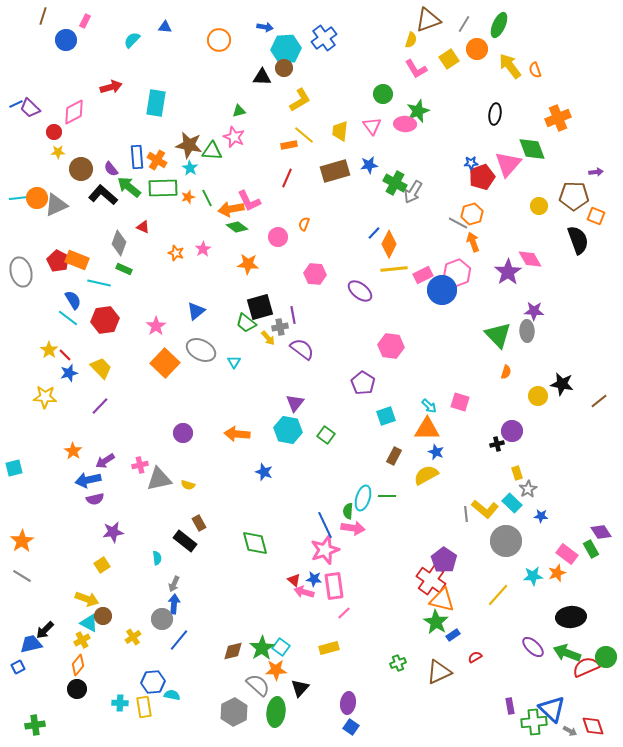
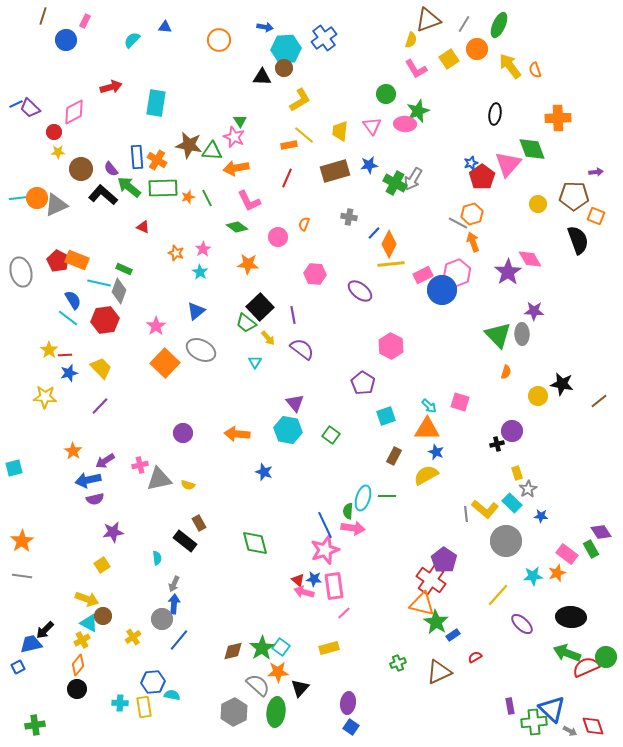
green circle at (383, 94): moved 3 px right
green triangle at (239, 111): moved 1 px right, 10 px down; rotated 48 degrees counterclockwise
orange cross at (558, 118): rotated 20 degrees clockwise
blue star at (471, 163): rotated 16 degrees counterclockwise
cyan star at (190, 168): moved 10 px right, 104 px down
red pentagon at (482, 177): rotated 15 degrees counterclockwise
gray arrow at (413, 192): moved 13 px up
yellow circle at (539, 206): moved 1 px left, 2 px up
orange arrow at (231, 209): moved 5 px right, 41 px up
gray diamond at (119, 243): moved 48 px down
yellow line at (394, 269): moved 3 px left, 5 px up
black square at (260, 307): rotated 28 degrees counterclockwise
gray cross at (280, 327): moved 69 px right, 110 px up; rotated 21 degrees clockwise
gray ellipse at (527, 331): moved 5 px left, 3 px down
pink hexagon at (391, 346): rotated 20 degrees clockwise
red line at (65, 355): rotated 48 degrees counterclockwise
cyan triangle at (234, 362): moved 21 px right
purple triangle at (295, 403): rotated 18 degrees counterclockwise
green square at (326, 435): moved 5 px right
gray line at (22, 576): rotated 24 degrees counterclockwise
red triangle at (294, 580): moved 4 px right
orange triangle at (442, 600): moved 20 px left, 4 px down
black ellipse at (571, 617): rotated 8 degrees clockwise
purple ellipse at (533, 647): moved 11 px left, 23 px up
orange star at (276, 670): moved 2 px right, 2 px down
